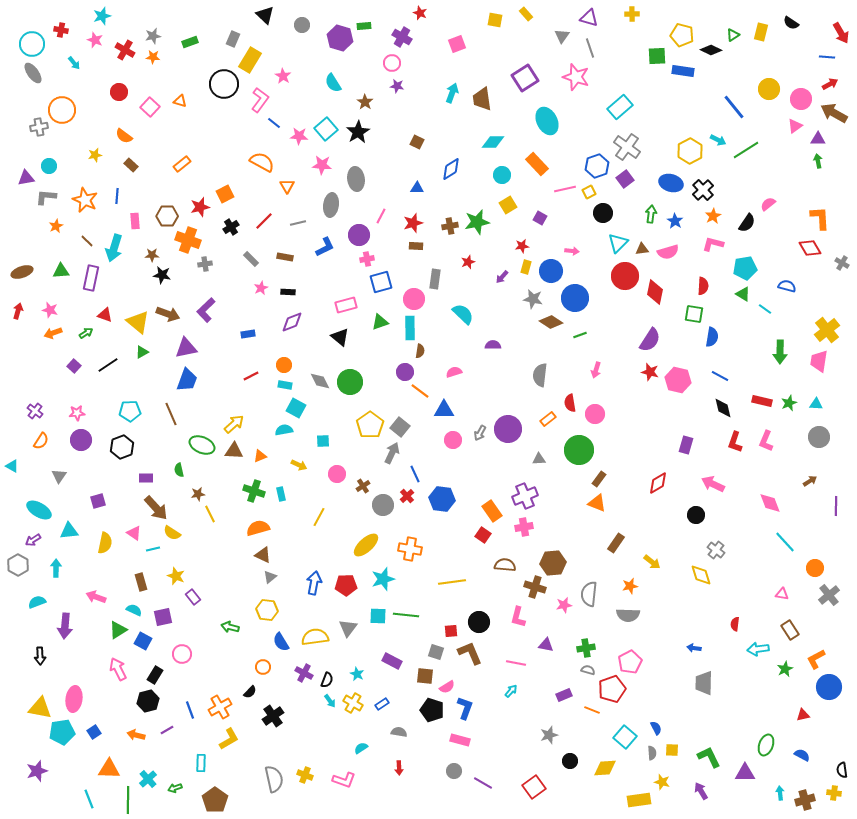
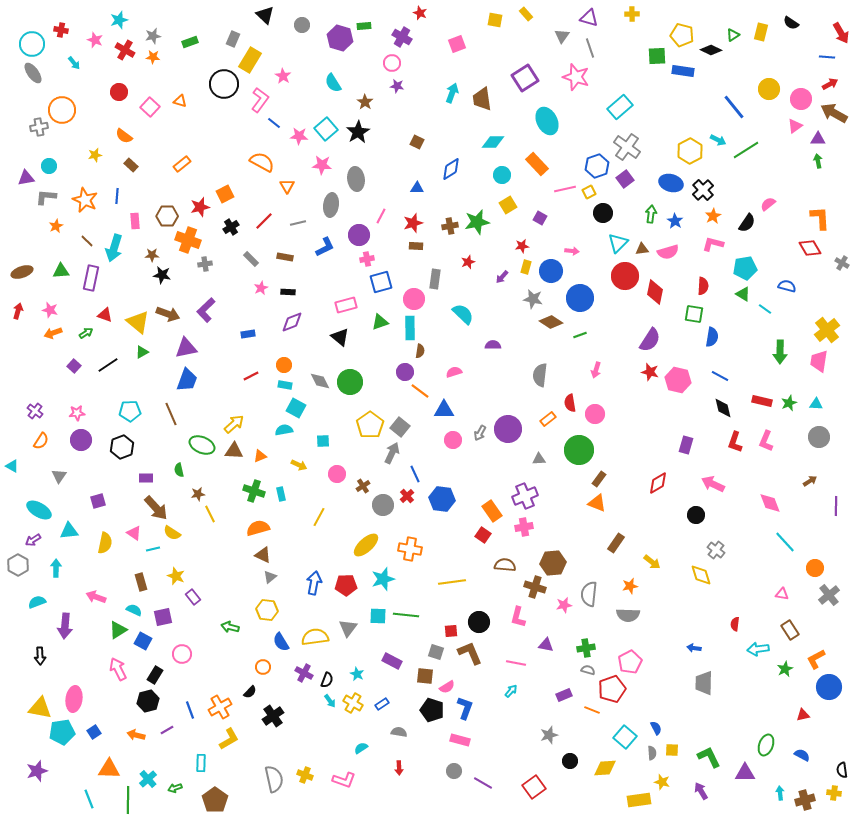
cyan star at (102, 16): moved 17 px right, 4 px down
blue circle at (575, 298): moved 5 px right
